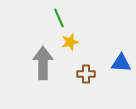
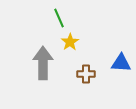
yellow star: rotated 18 degrees counterclockwise
